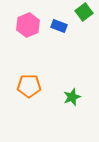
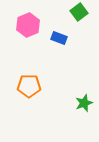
green square: moved 5 px left
blue rectangle: moved 12 px down
green star: moved 12 px right, 6 px down
